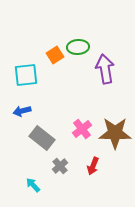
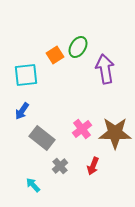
green ellipse: rotated 55 degrees counterclockwise
blue arrow: rotated 42 degrees counterclockwise
